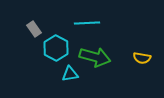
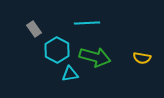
cyan hexagon: moved 1 px right, 2 px down
